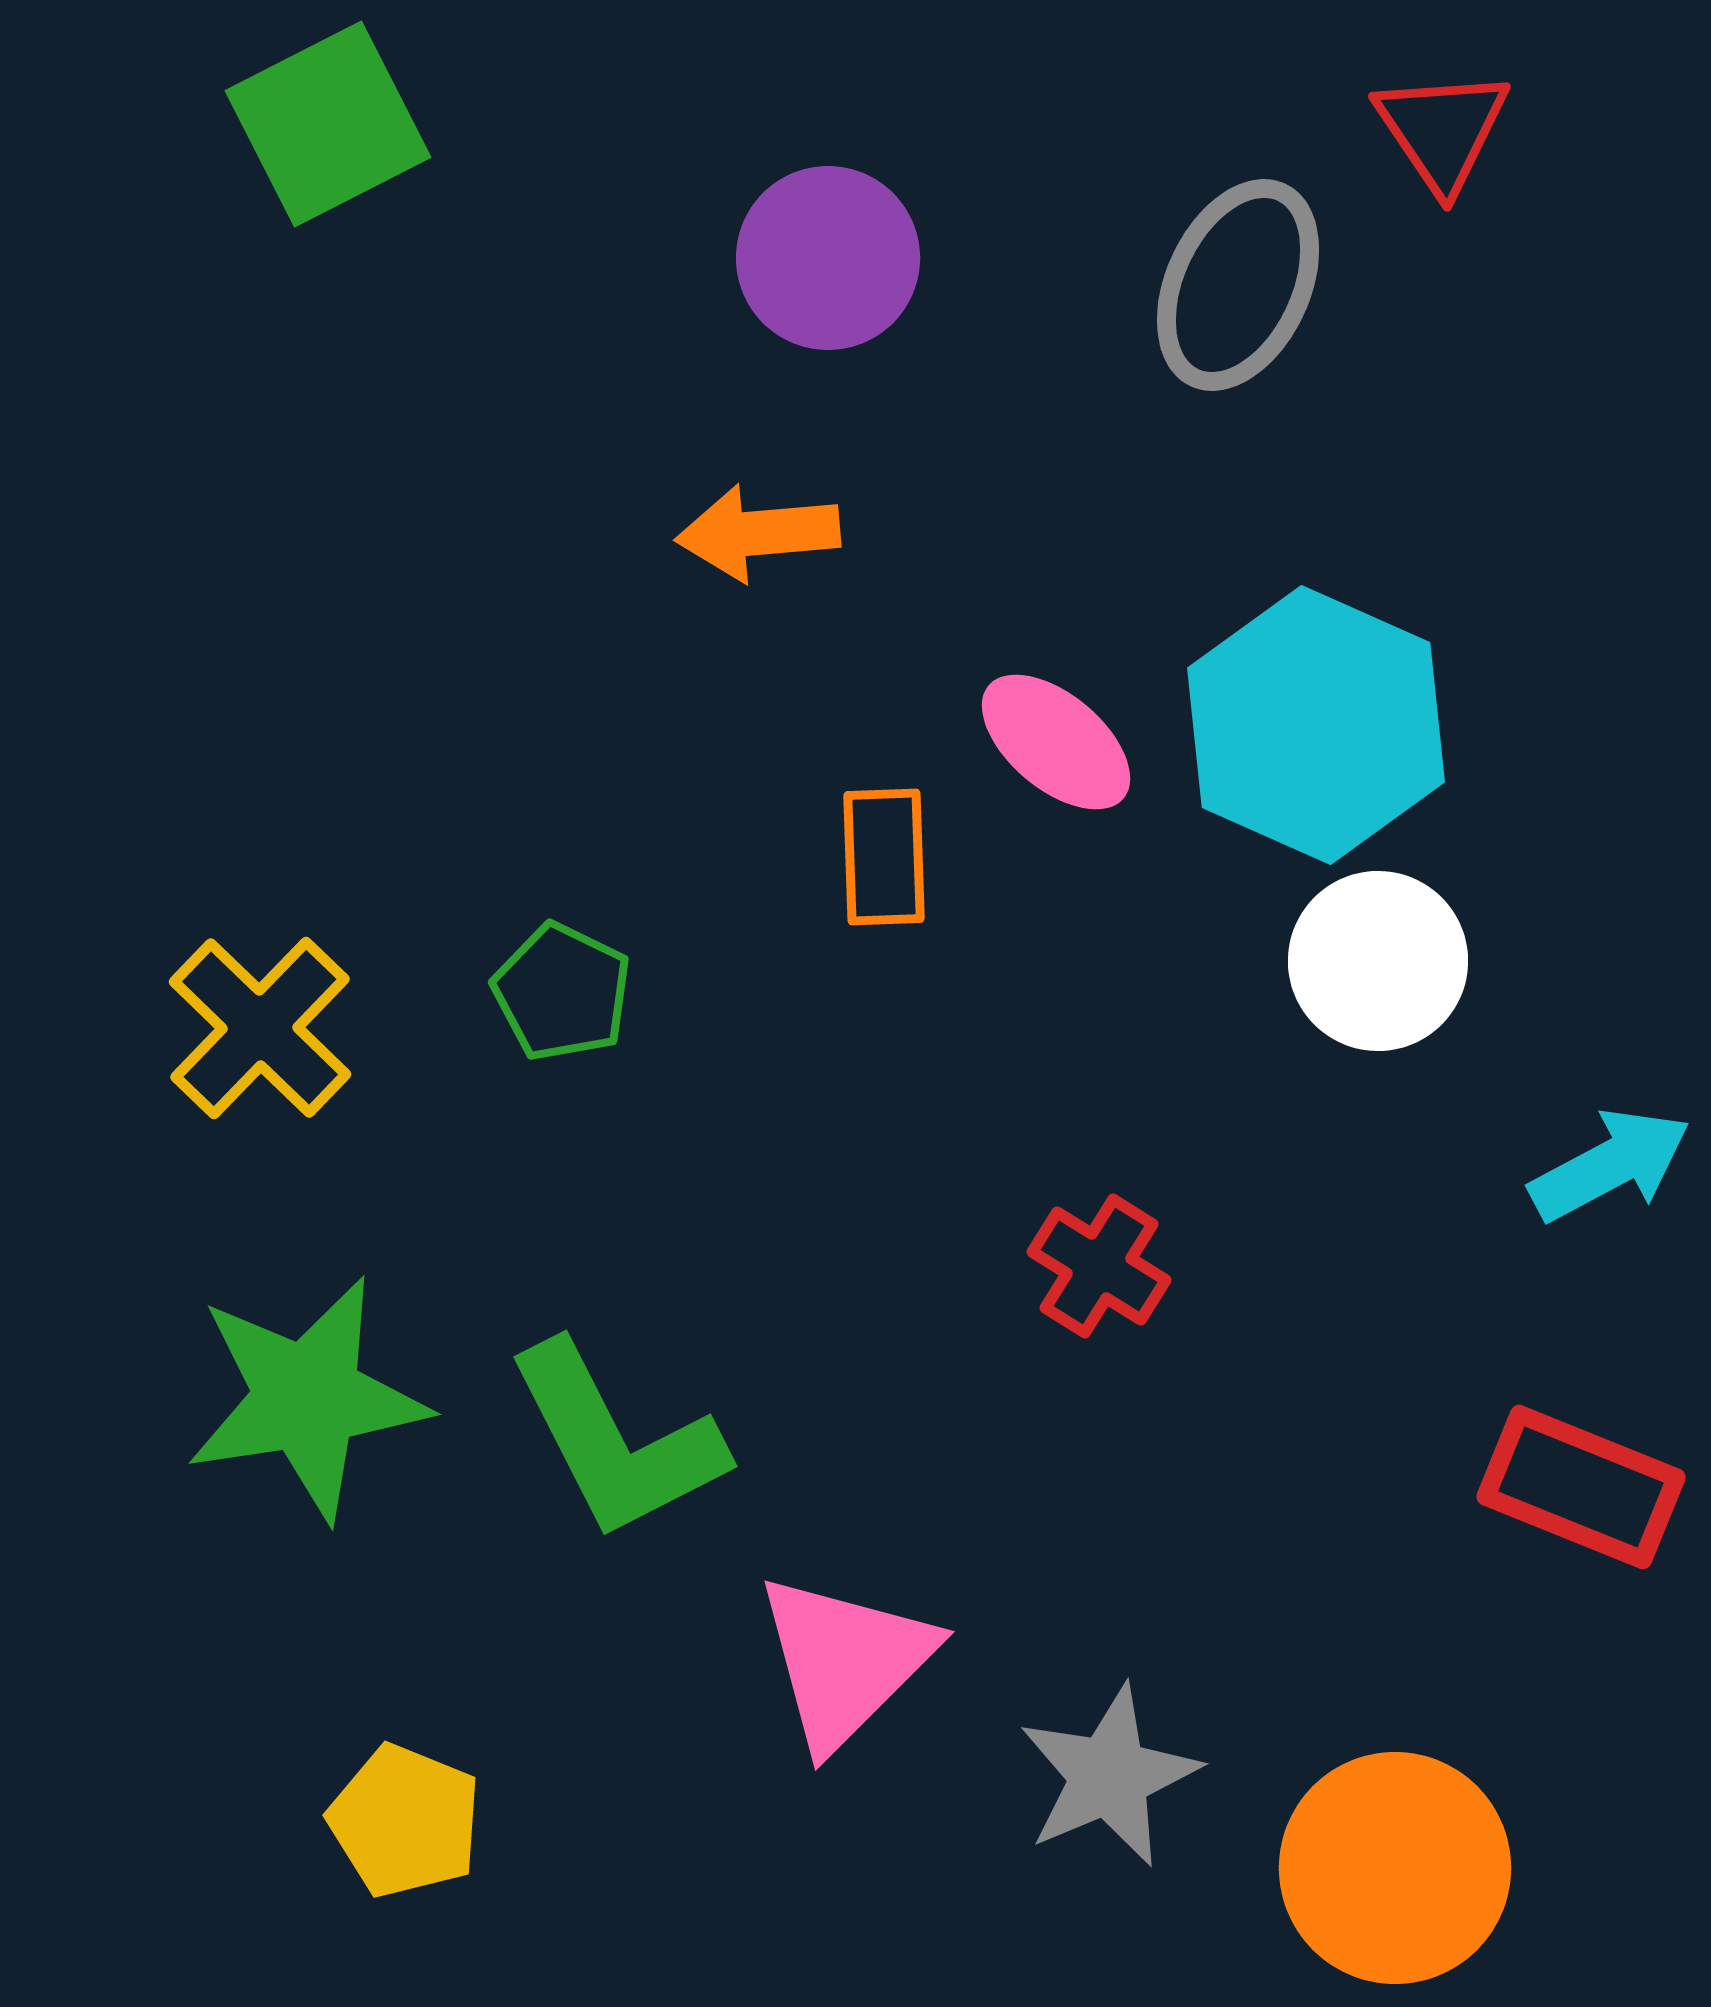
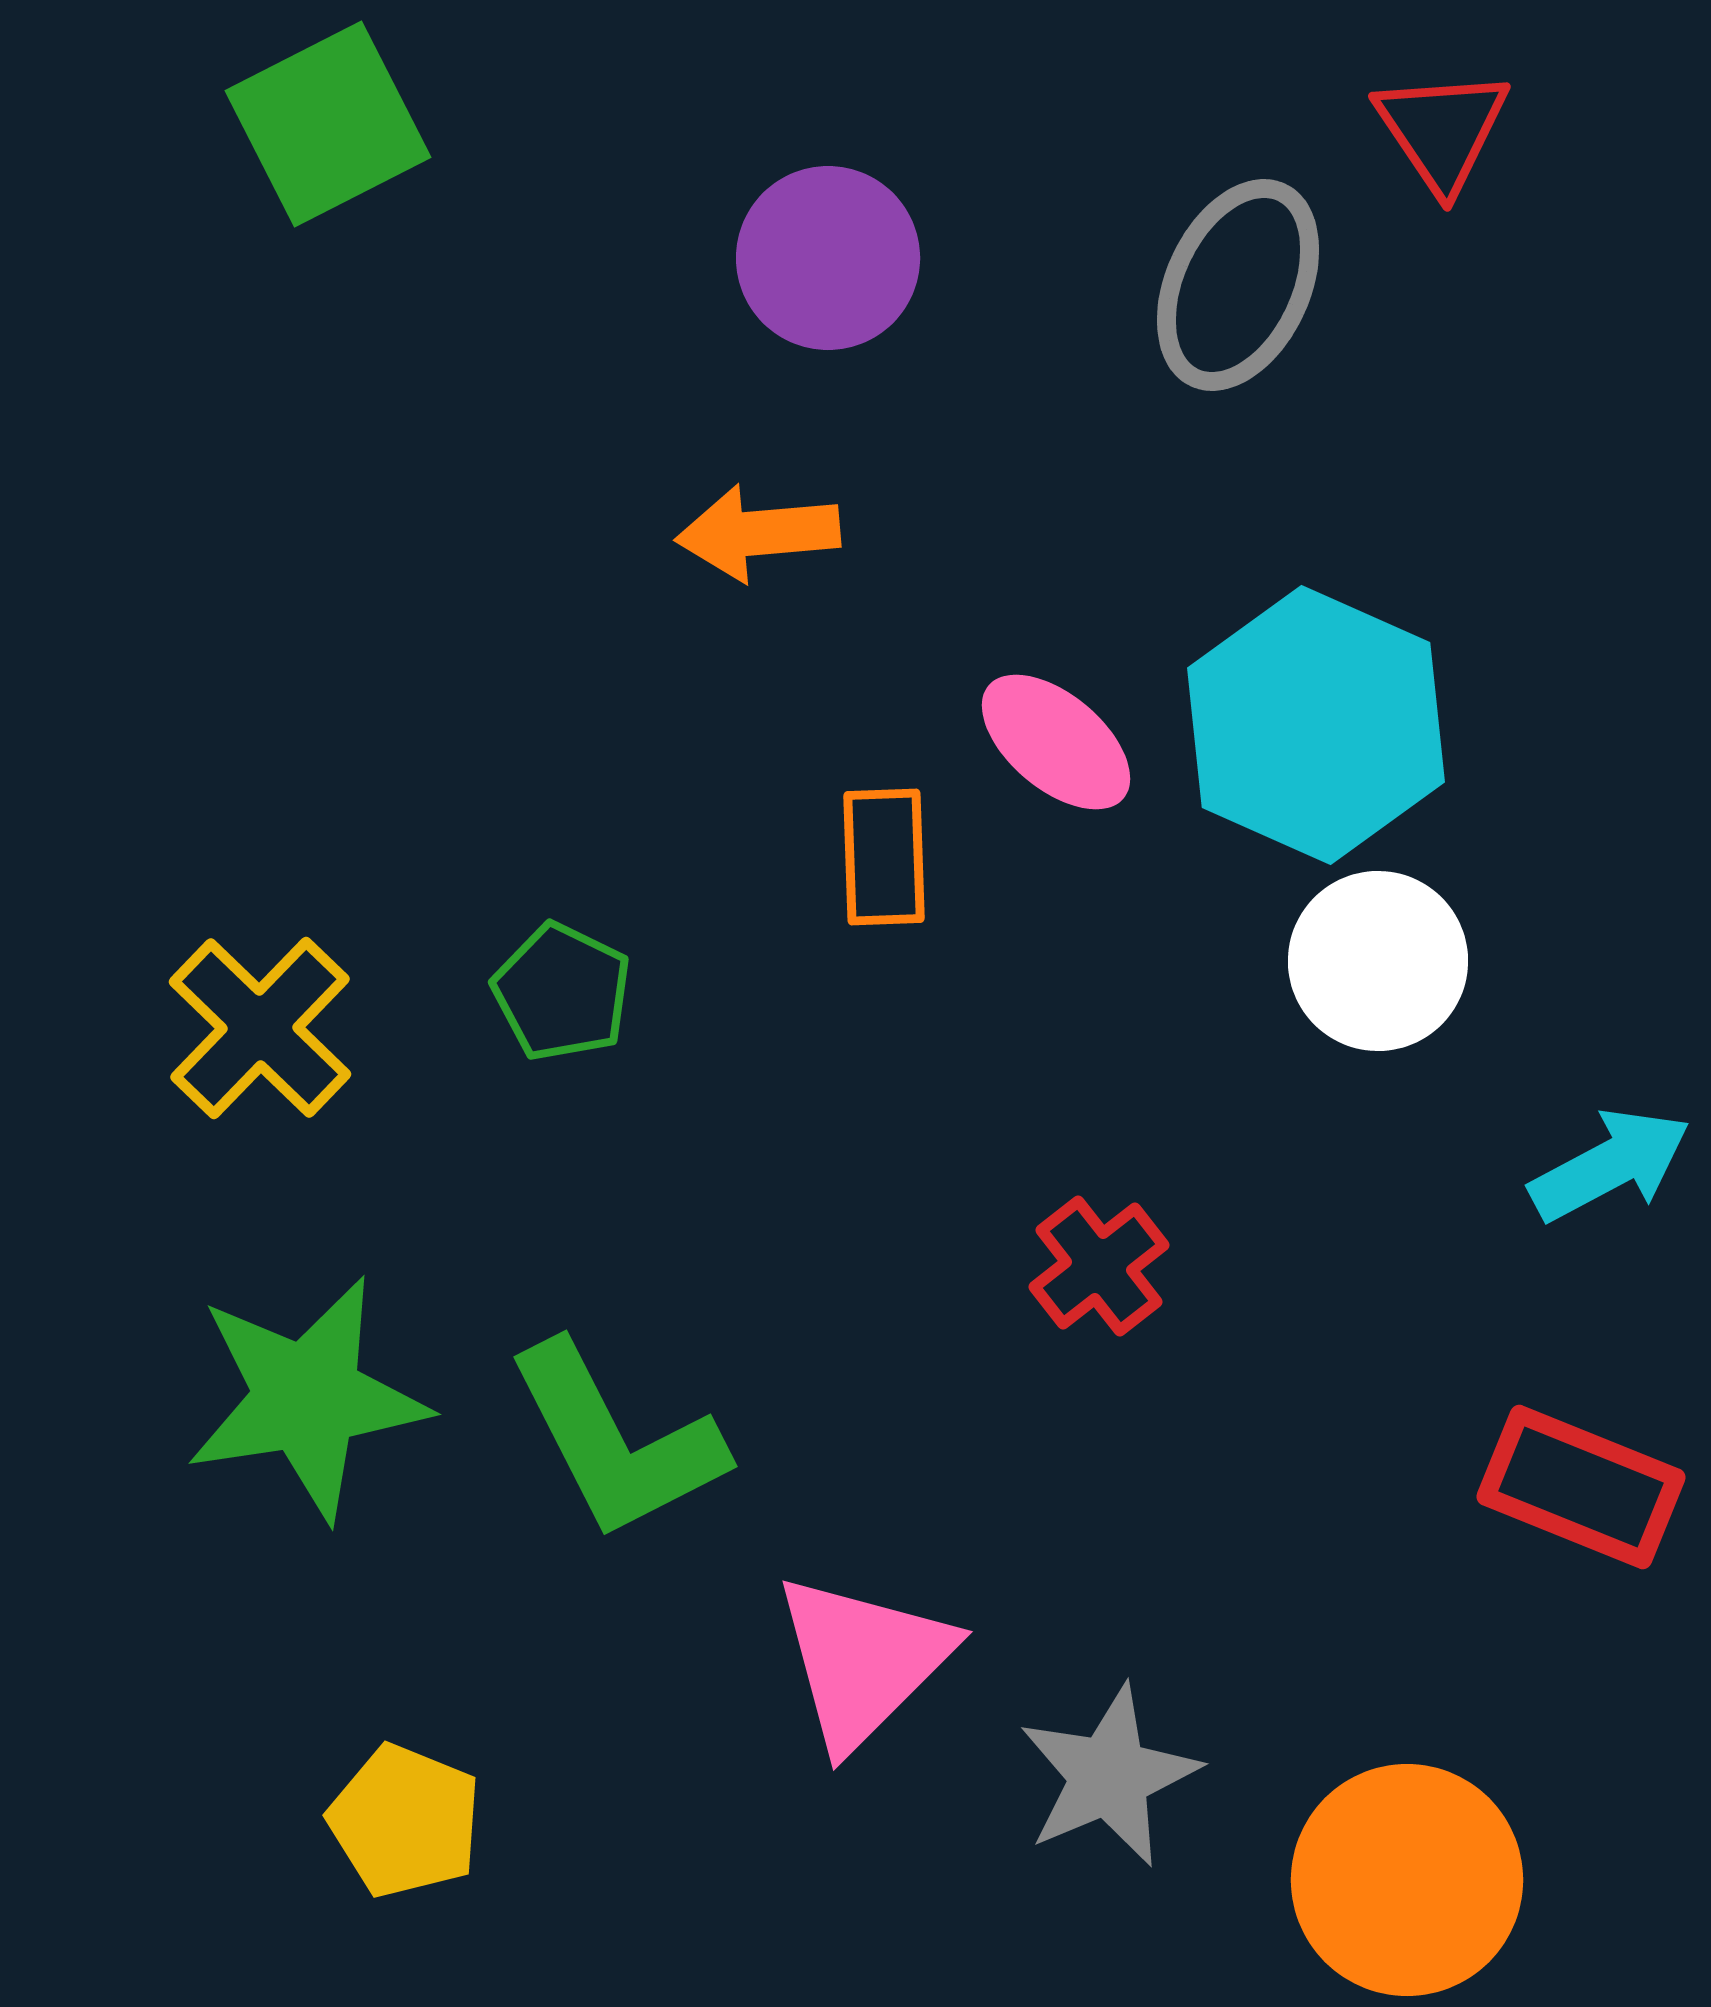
red cross: rotated 20 degrees clockwise
pink triangle: moved 18 px right
orange circle: moved 12 px right, 12 px down
